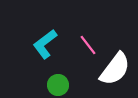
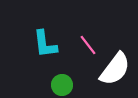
cyan L-shape: rotated 60 degrees counterclockwise
green circle: moved 4 px right
